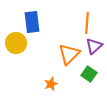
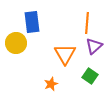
orange triangle: moved 4 px left; rotated 15 degrees counterclockwise
green square: moved 1 px right, 2 px down
